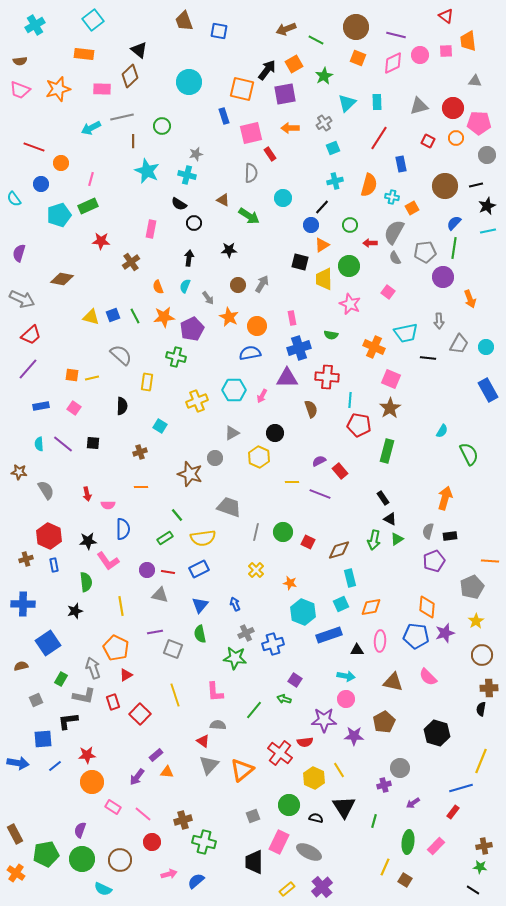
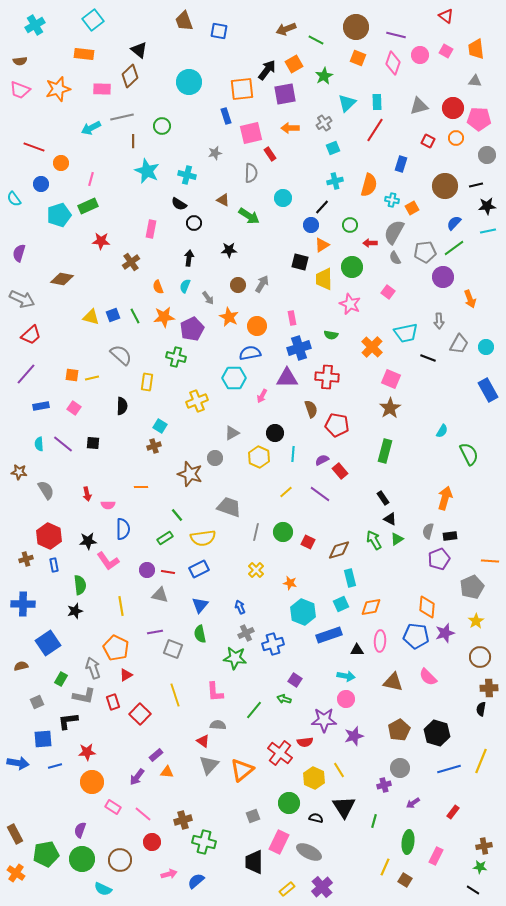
orange trapezoid at (468, 41): moved 8 px right, 8 px down
pink square at (446, 51): rotated 32 degrees clockwise
pink diamond at (393, 63): rotated 45 degrees counterclockwise
orange square at (242, 89): rotated 20 degrees counterclockwise
blue rectangle at (224, 116): moved 2 px right
pink pentagon at (479, 123): moved 4 px up
red line at (379, 138): moved 4 px left, 8 px up
gray star at (196, 154): moved 19 px right, 1 px up
blue rectangle at (401, 164): rotated 28 degrees clockwise
cyan cross at (392, 197): moved 3 px down
black star at (487, 206): rotated 18 degrees clockwise
green line at (454, 248): rotated 45 degrees clockwise
green circle at (349, 266): moved 3 px right, 1 px down
orange cross at (374, 347): moved 2 px left; rotated 20 degrees clockwise
black line at (428, 358): rotated 14 degrees clockwise
purple line at (28, 369): moved 2 px left, 5 px down
cyan hexagon at (234, 390): moved 12 px up
cyan line at (350, 400): moved 57 px left, 54 px down
red pentagon at (359, 425): moved 22 px left
green rectangle at (387, 451): moved 2 px left
brown cross at (140, 452): moved 14 px right, 6 px up
purple semicircle at (319, 461): moved 3 px right, 1 px up
yellow line at (292, 482): moved 6 px left, 10 px down; rotated 40 degrees counterclockwise
purple line at (320, 494): rotated 15 degrees clockwise
green arrow at (374, 540): rotated 138 degrees clockwise
purple pentagon at (434, 561): moved 5 px right, 2 px up
green semicircle at (86, 582): moved 6 px left, 3 px down
blue arrow at (235, 604): moved 5 px right, 3 px down
brown circle at (482, 655): moved 2 px left, 2 px down
gray square at (36, 700): moved 1 px right, 2 px down
brown pentagon at (384, 722): moved 15 px right, 8 px down
purple star at (354, 736): rotated 18 degrees counterclockwise
red star at (87, 755): moved 3 px up
blue line at (55, 766): rotated 24 degrees clockwise
blue line at (461, 788): moved 12 px left, 19 px up
green circle at (289, 805): moved 2 px up
pink rectangle at (436, 846): moved 10 px down; rotated 18 degrees counterclockwise
